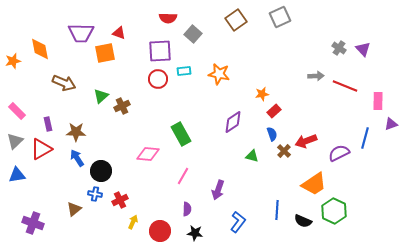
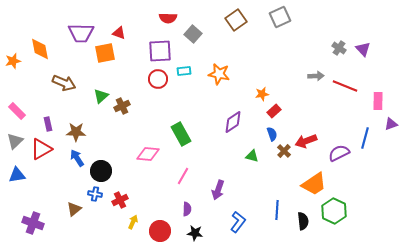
black semicircle at (303, 221): rotated 120 degrees counterclockwise
